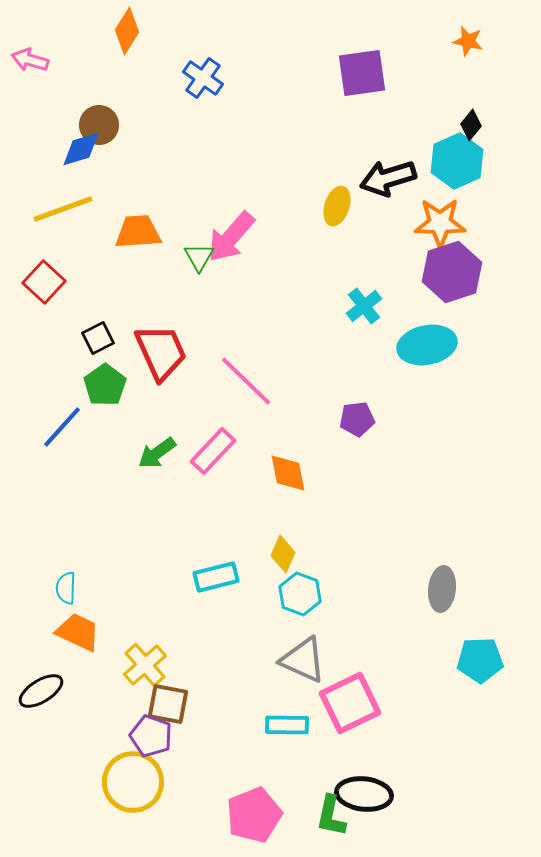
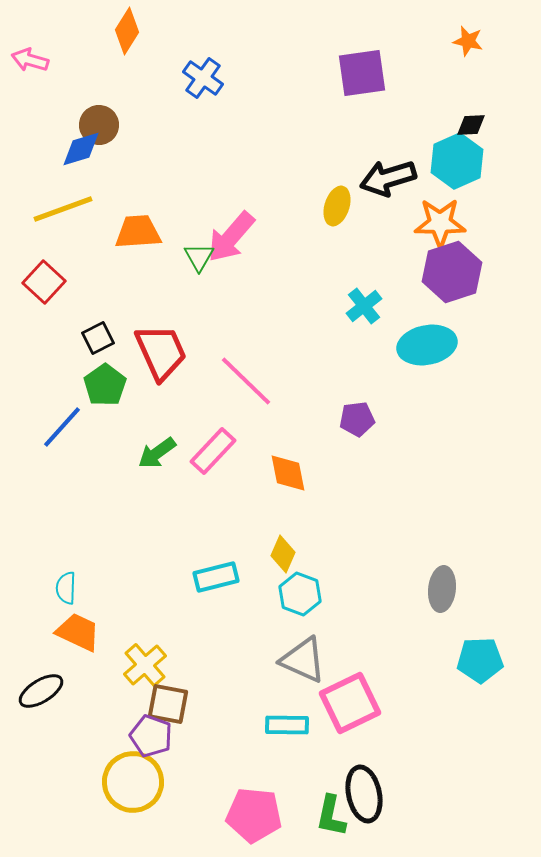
black diamond at (471, 125): rotated 48 degrees clockwise
black ellipse at (364, 794): rotated 72 degrees clockwise
pink pentagon at (254, 815): rotated 28 degrees clockwise
